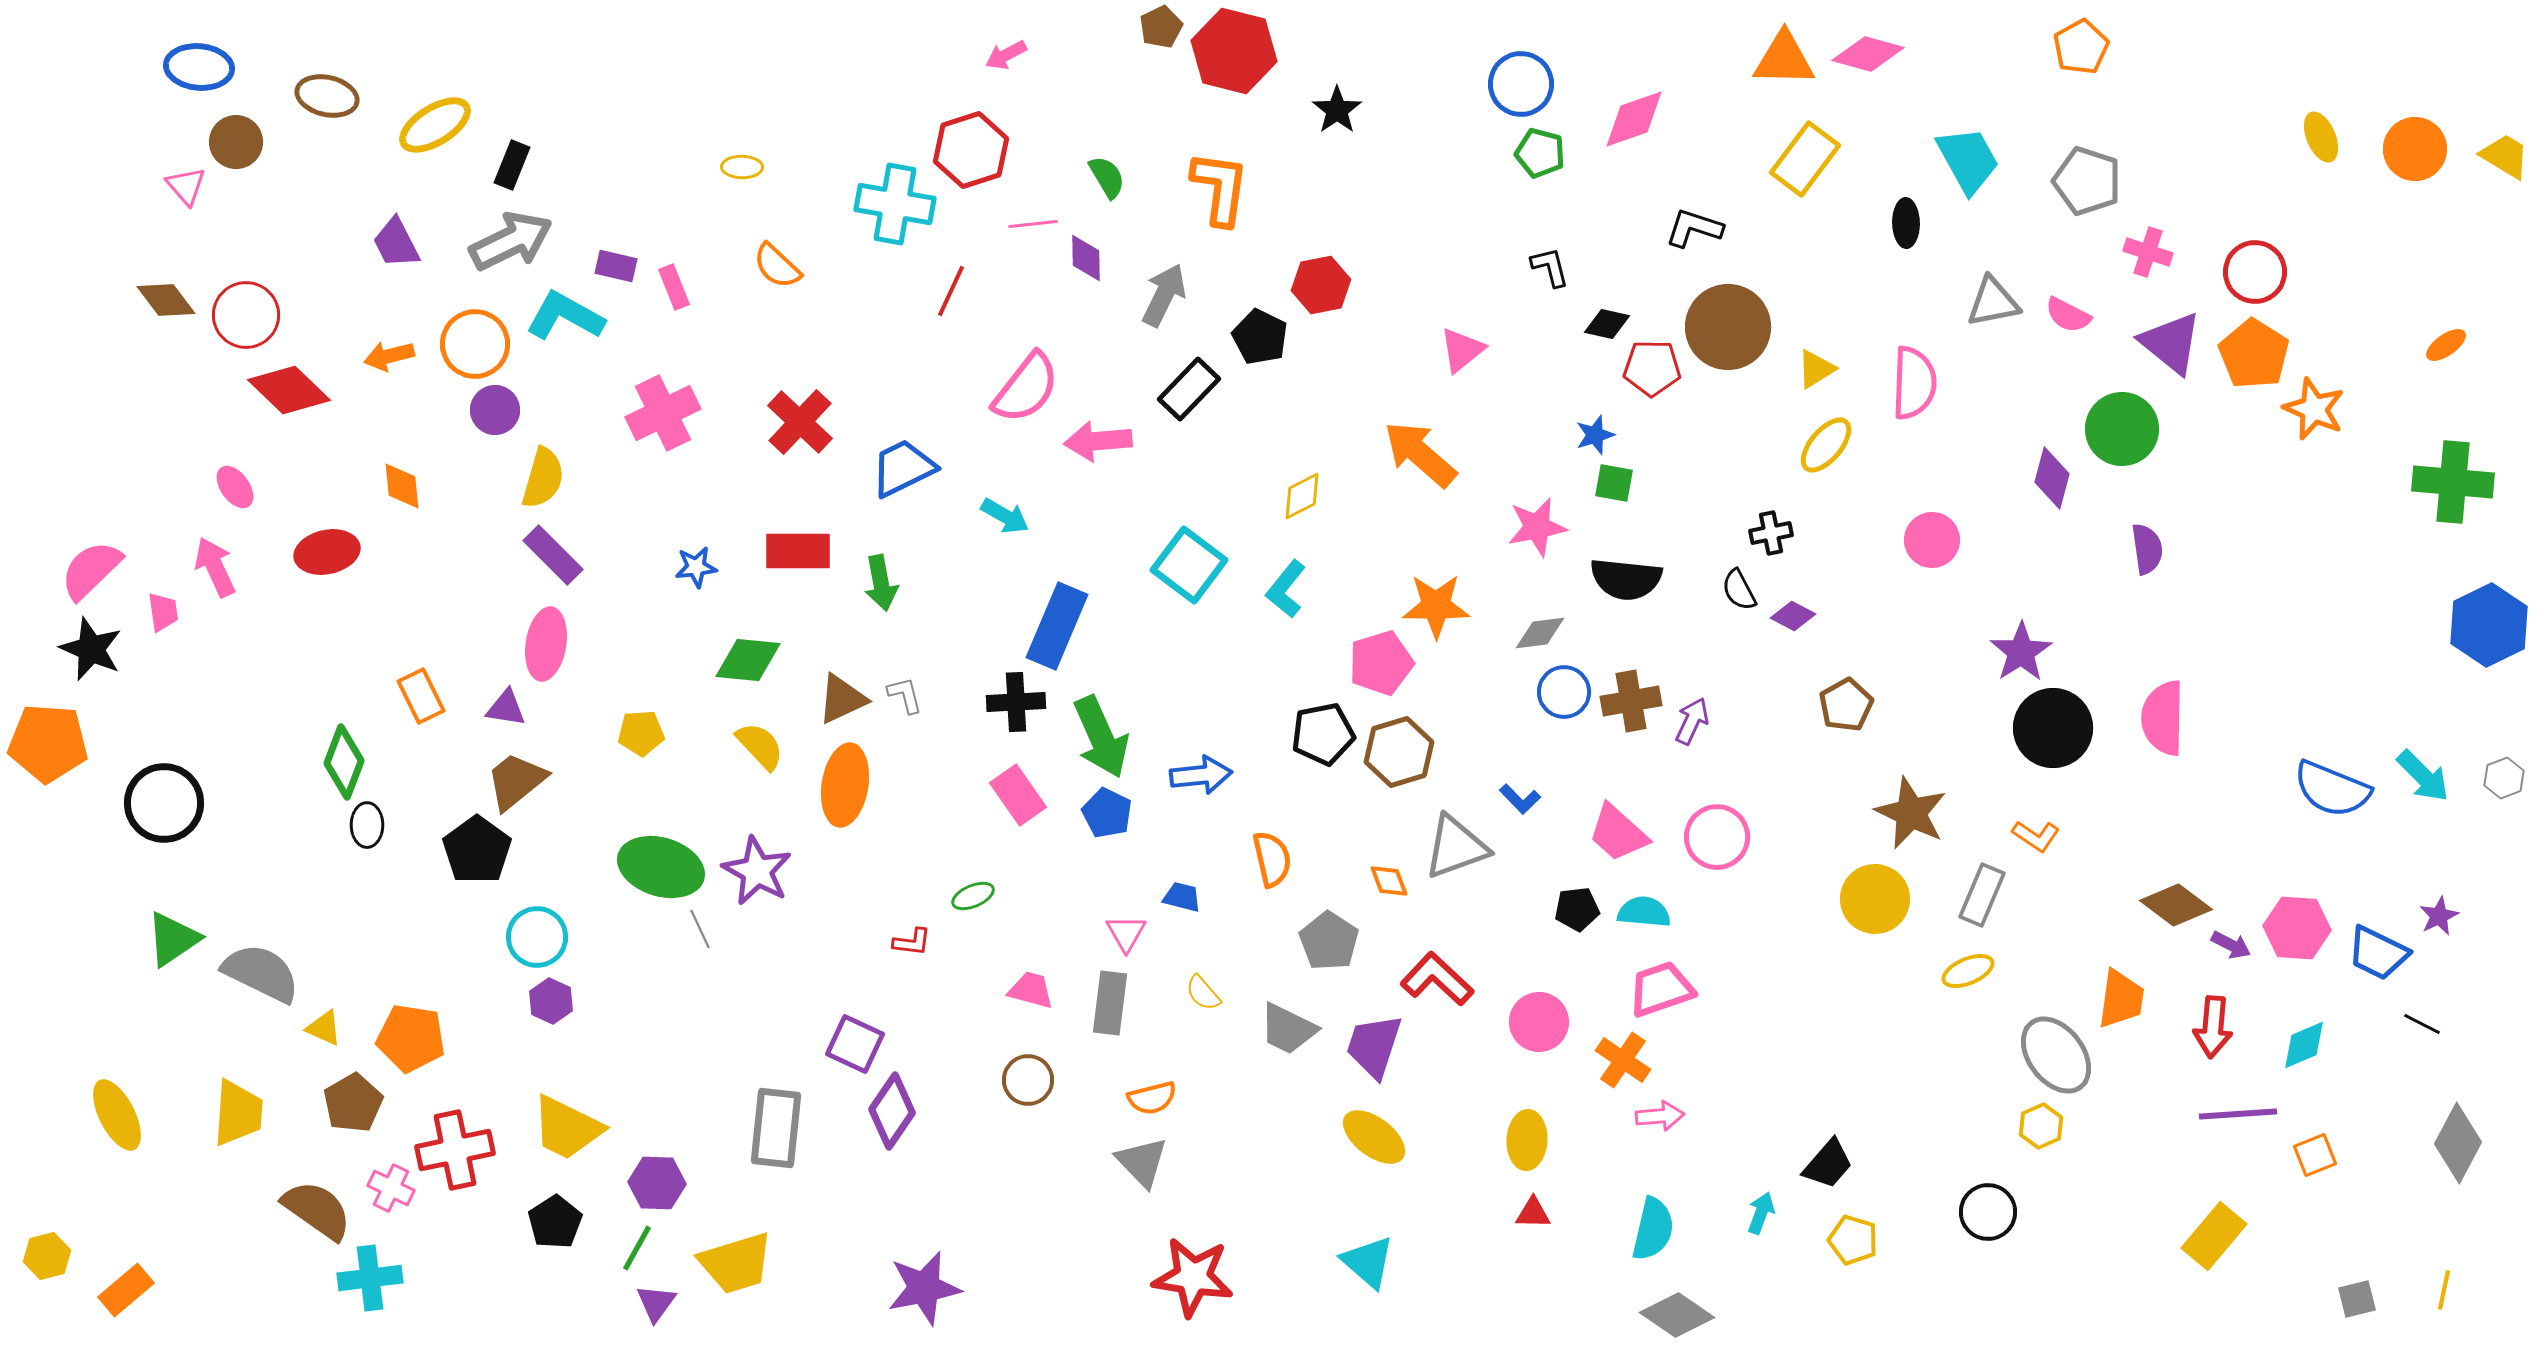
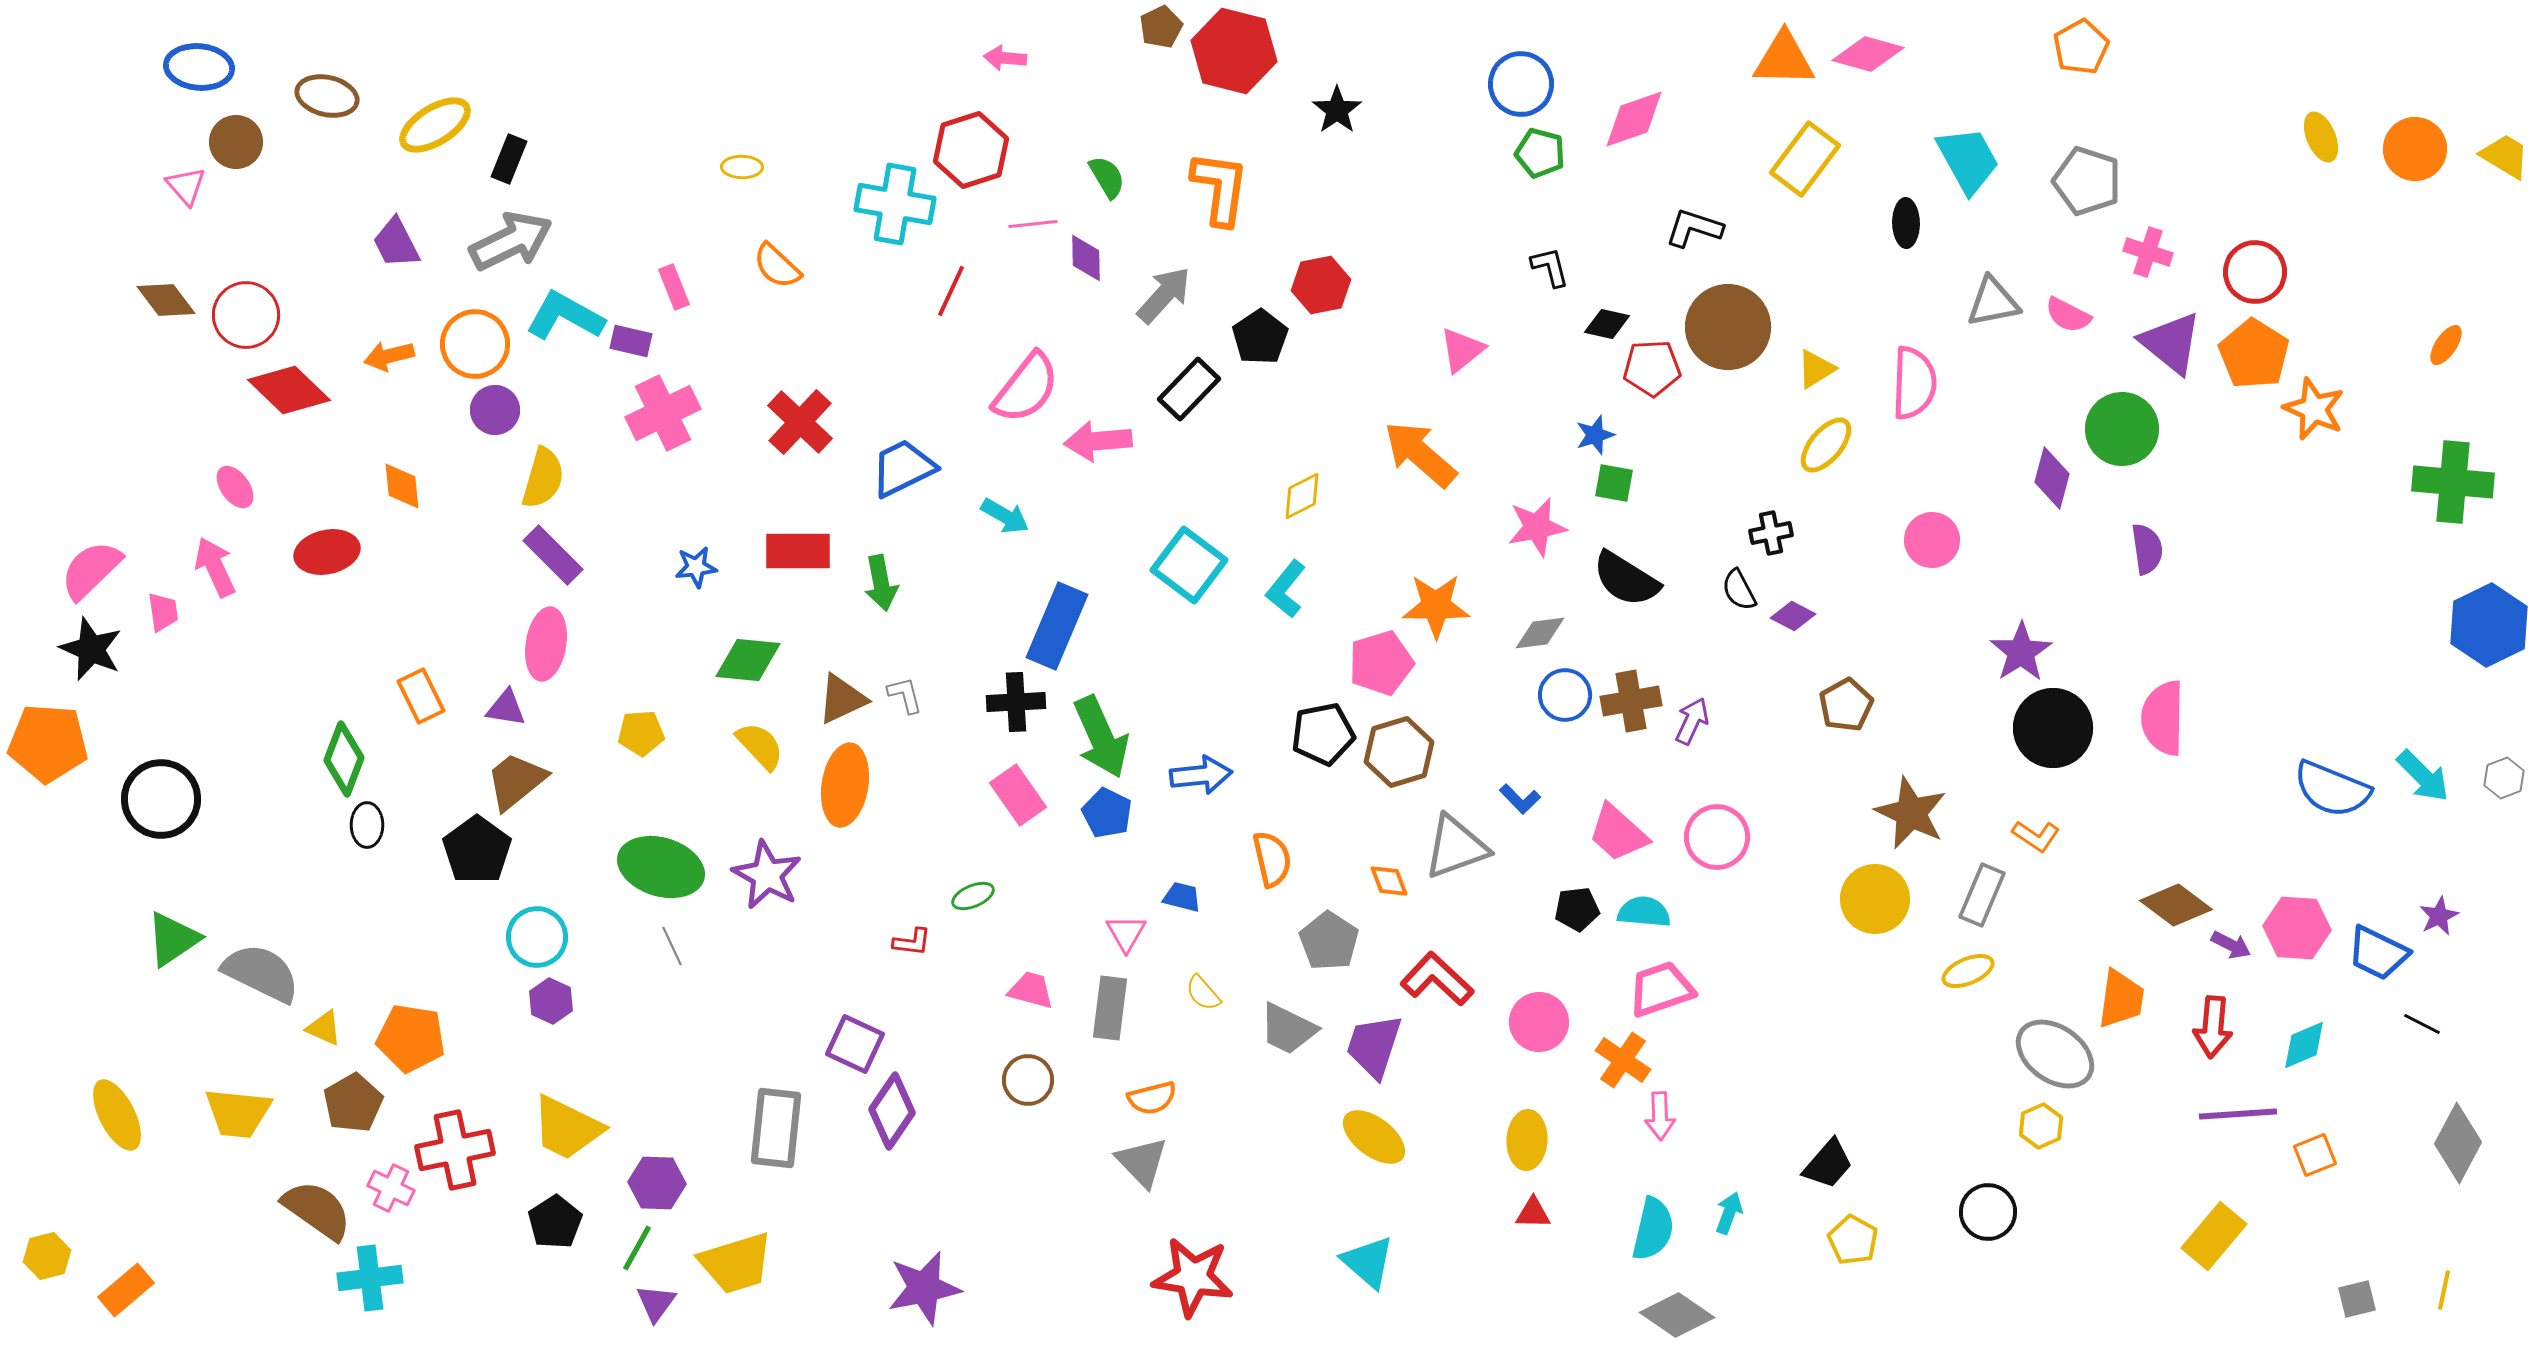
pink arrow at (1006, 55): moved 1 px left, 3 px down; rotated 33 degrees clockwise
black rectangle at (512, 165): moved 3 px left, 6 px up
purple rectangle at (616, 266): moved 15 px right, 75 px down
gray arrow at (1164, 295): rotated 16 degrees clockwise
black pentagon at (1260, 337): rotated 12 degrees clockwise
orange ellipse at (2446, 345): rotated 21 degrees counterclockwise
red pentagon at (1652, 368): rotated 4 degrees counterclockwise
black semicircle at (1626, 579): rotated 26 degrees clockwise
blue circle at (1564, 692): moved 1 px right, 3 px down
green diamond at (344, 762): moved 3 px up
black circle at (164, 803): moved 3 px left, 4 px up
purple star at (757, 871): moved 10 px right, 4 px down
gray line at (700, 929): moved 28 px left, 17 px down
gray rectangle at (1110, 1003): moved 5 px down
gray ellipse at (2056, 1055): moved 1 px left, 1 px up; rotated 18 degrees counterclockwise
yellow trapezoid at (238, 1113): rotated 92 degrees clockwise
pink arrow at (1660, 1116): rotated 93 degrees clockwise
cyan arrow at (1761, 1213): moved 32 px left
yellow pentagon at (1853, 1240): rotated 12 degrees clockwise
